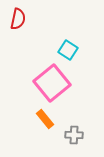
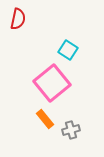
gray cross: moved 3 px left, 5 px up; rotated 18 degrees counterclockwise
